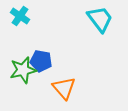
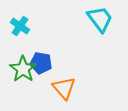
cyan cross: moved 10 px down
blue pentagon: moved 2 px down
green star: moved 1 px up; rotated 24 degrees counterclockwise
